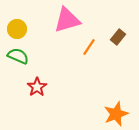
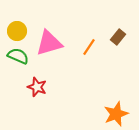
pink triangle: moved 18 px left, 23 px down
yellow circle: moved 2 px down
red star: rotated 18 degrees counterclockwise
